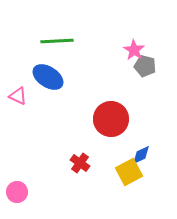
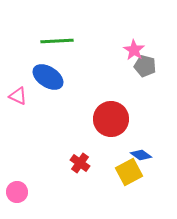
blue diamond: rotated 60 degrees clockwise
